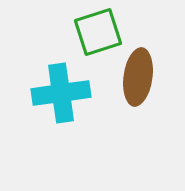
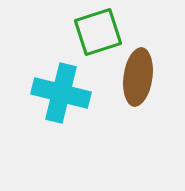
cyan cross: rotated 22 degrees clockwise
